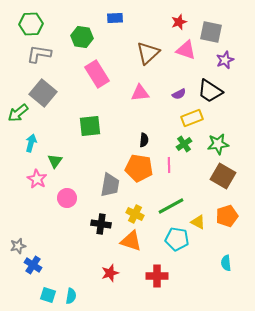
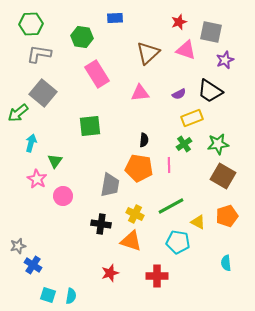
pink circle at (67, 198): moved 4 px left, 2 px up
cyan pentagon at (177, 239): moved 1 px right, 3 px down
